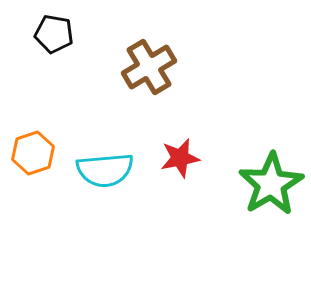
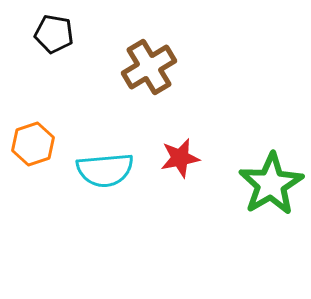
orange hexagon: moved 9 px up
